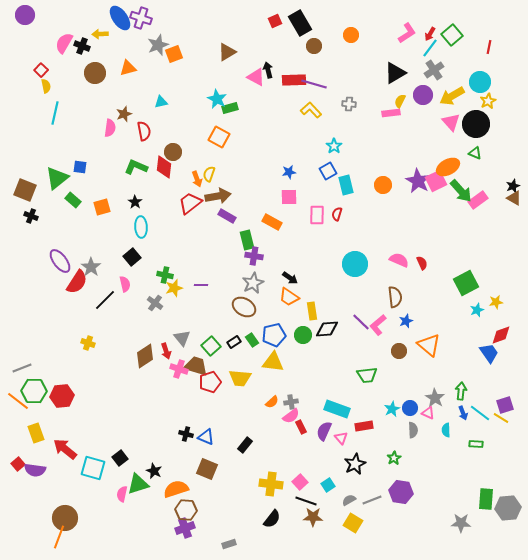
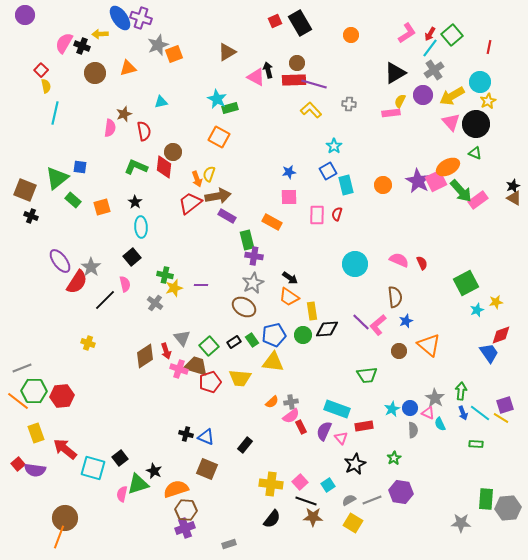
brown circle at (314, 46): moved 17 px left, 17 px down
green square at (211, 346): moved 2 px left
cyan semicircle at (446, 430): moved 6 px left, 6 px up; rotated 24 degrees counterclockwise
